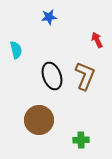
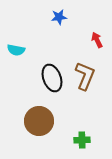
blue star: moved 10 px right
cyan semicircle: rotated 114 degrees clockwise
black ellipse: moved 2 px down
brown circle: moved 1 px down
green cross: moved 1 px right
